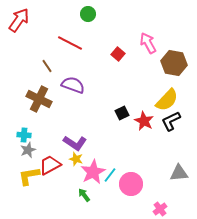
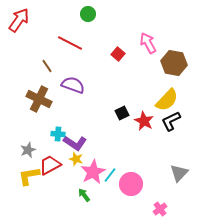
cyan cross: moved 34 px right, 1 px up
gray triangle: rotated 42 degrees counterclockwise
